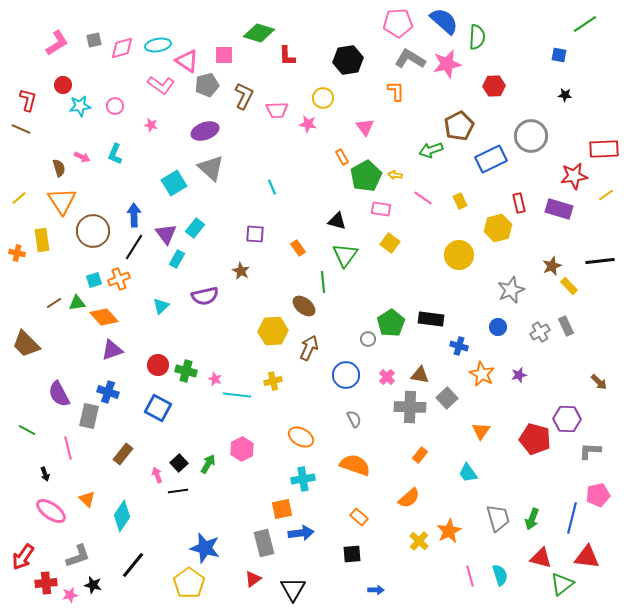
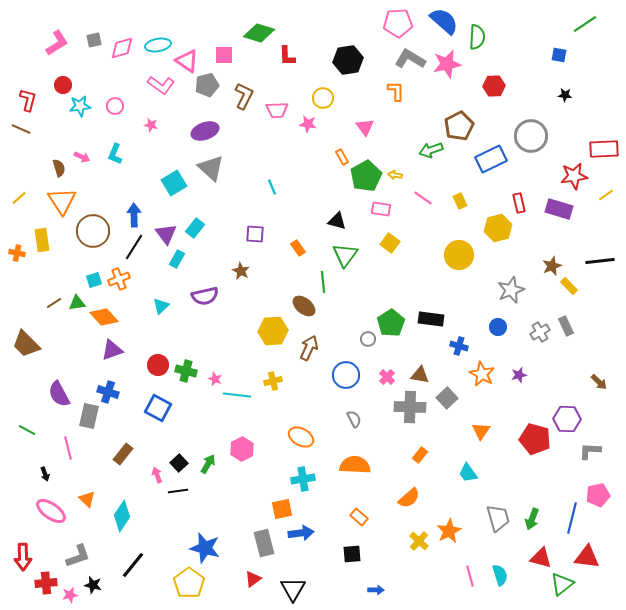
orange semicircle at (355, 465): rotated 16 degrees counterclockwise
red arrow at (23, 557): rotated 36 degrees counterclockwise
